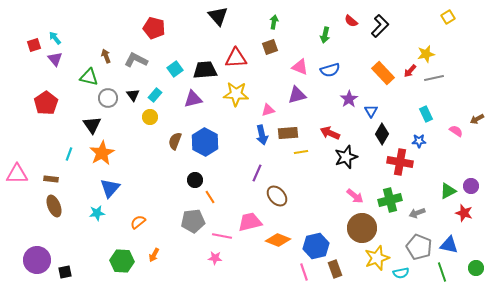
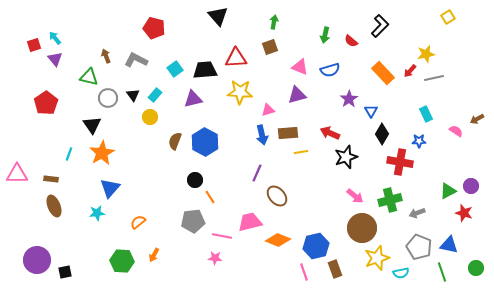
red semicircle at (351, 21): moved 20 px down
yellow star at (236, 94): moved 4 px right, 2 px up
